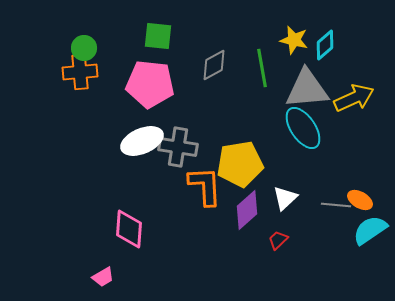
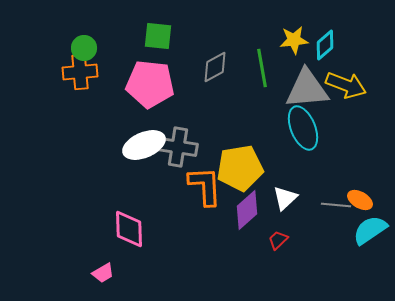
yellow star: rotated 20 degrees counterclockwise
gray diamond: moved 1 px right, 2 px down
yellow arrow: moved 8 px left, 13 px up; rotated 45 degrees clockwise
cyan ellipse: rotated 12 degrees clockwise
white ellipse: moved 2 px right, 4 px down
yellow pentagon: moved 4 px down
pink diamond: rotated 6 degrees counterclockwise
pink trapezoid: moved 4 px up
